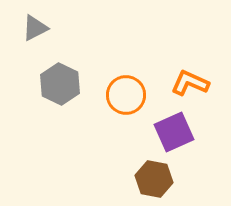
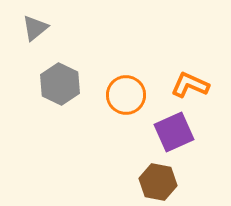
gray triangle: rotated 12 degrees counterclockwise
orange L-shape: moved 2 px down
brown hexagon: moved 4 px right, 3 px down
